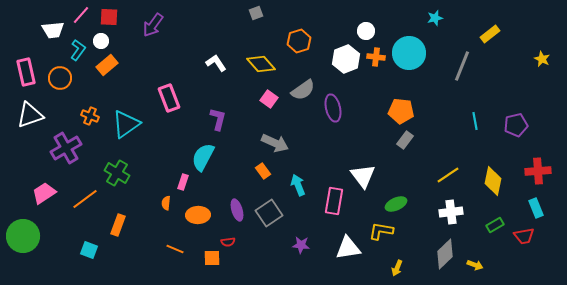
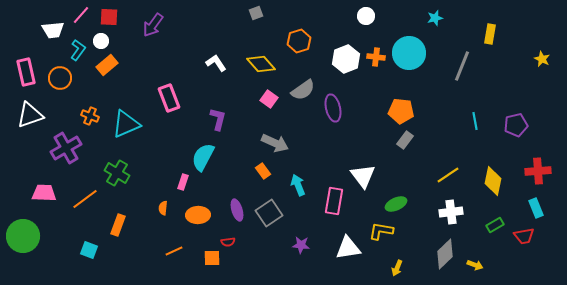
white circle at (366, 31): moved 15 px up
yellow rectangle at (490, 34): rotated 42 degrees counterclockwise
cyan triangle at (126, 124): rotated 12 degrees clockwise
pink trapezoid at (44, 193): rotated 35 degrees clockwise
orange semicircle at (166, 203): moved 3 px left, 5 px down
orange line at (175, 249): moved 1 px left, 2 px down; rotated 48 degrees counterclockwise
